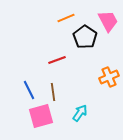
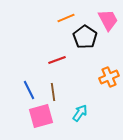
pink trapezoid: moved 1 px up
